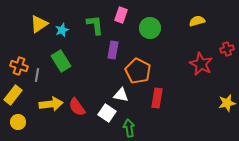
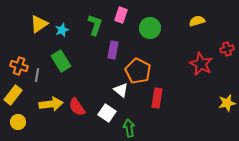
green L-shape: rotated 25 degrees clockwise
white triangle: moved 5 px up; rotated 28 degrees clockwise
